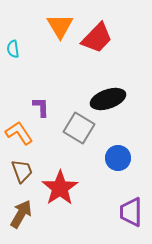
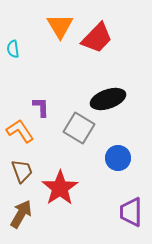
orange L-shape: moved 1 px right, 2 px up
